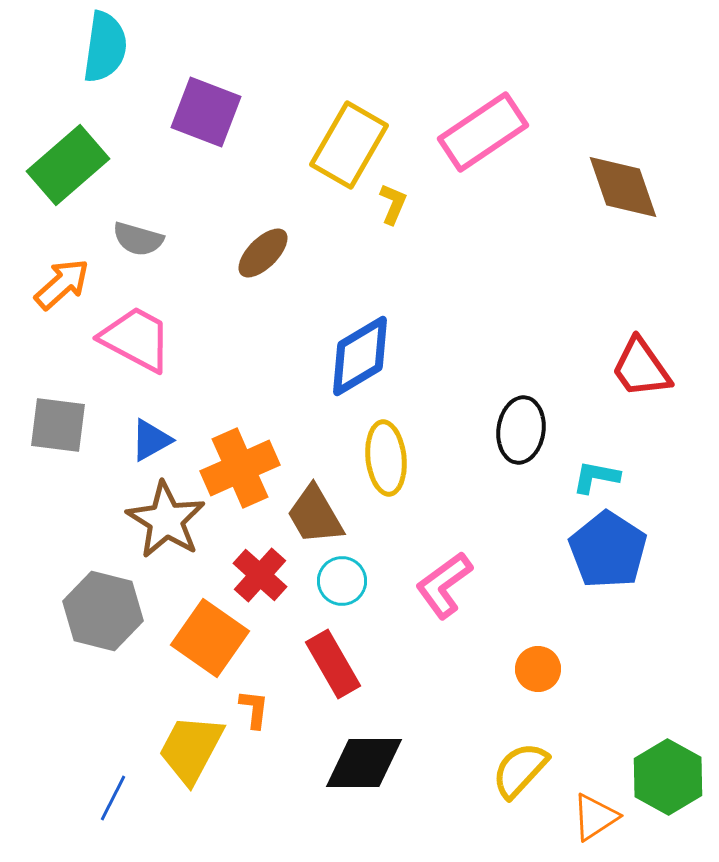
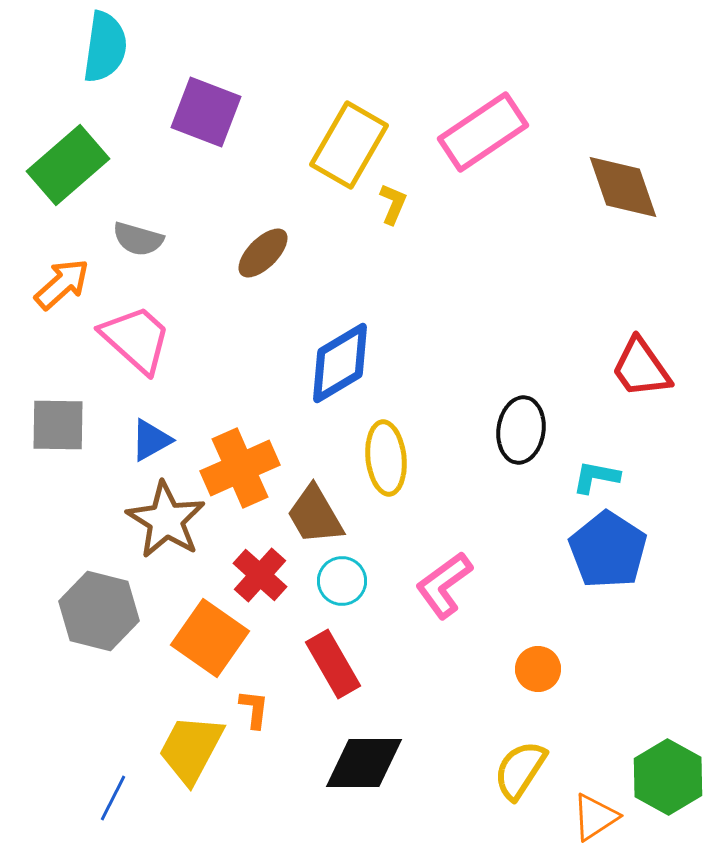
pink trapezoid: rotated 14 degrees clockwise
blue diamond: moved 20 px left, 7 px down
gray square: rotated 6 degrees counterclockwise
gray hexagon: moved 4 px left
yellow semicircle: rotated 10 degrees counterclockwise
